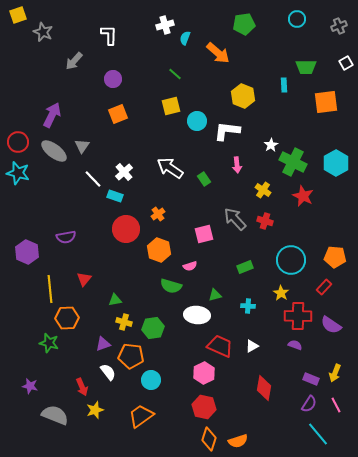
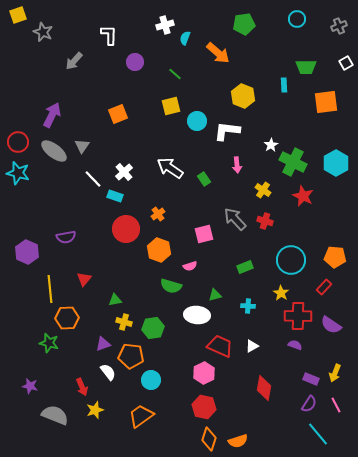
purple circle at (113, 79): moved 22 px right, 17 px up
